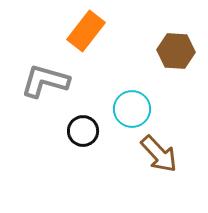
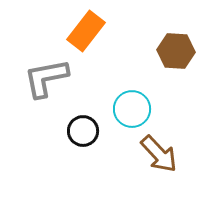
gray L-shape: moved 1 px right, 3 px up; rotated 27 degrees counterclockwise
